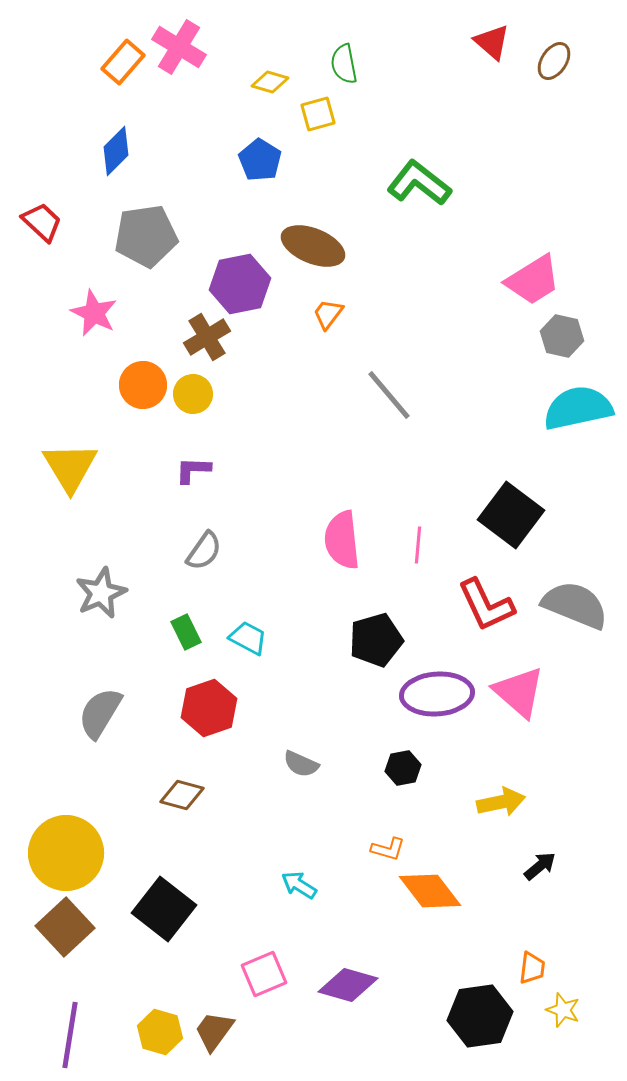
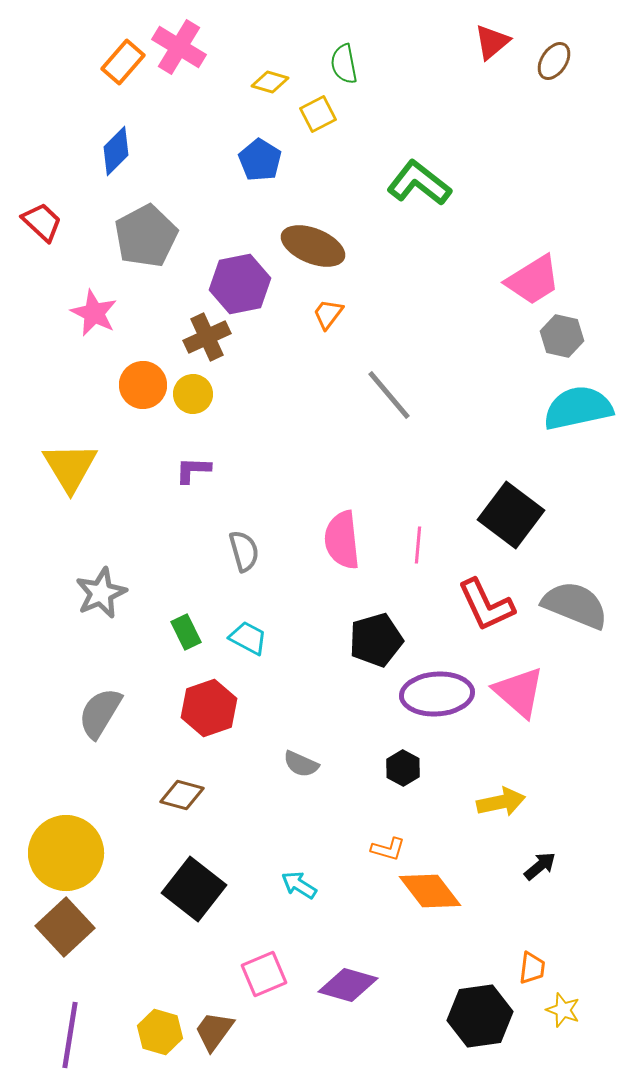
red triangle at (492, 42): rotated 39 degrees clockwise
yellow square at (318, 114): rotated 12 degrees counterclockwise
gray pentagon at (146, 236): rotated 20 degrees counterclockwise
brown cross at (207, 337): rotated 6 degrees clockwise
gray semicircle at (204, 551): moved 40 px right; rotated 51 degrees counterclockwise
black hexagon at (403, 768): rotated 20 degrees counterclockwise
black square at (164, 909): moved 30 px right, 20 px up
